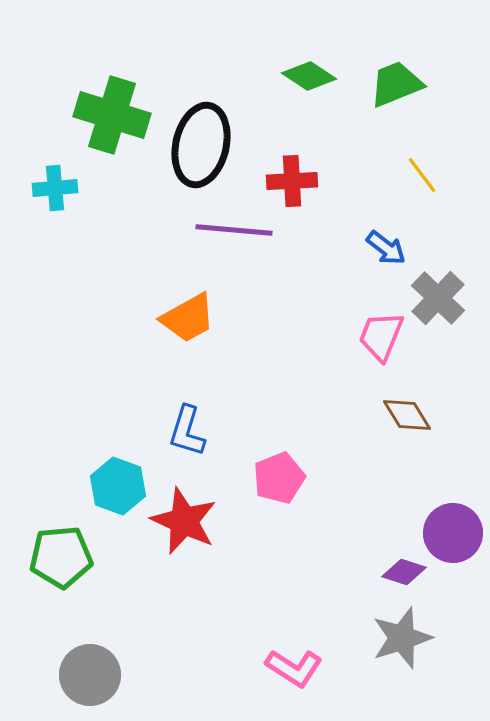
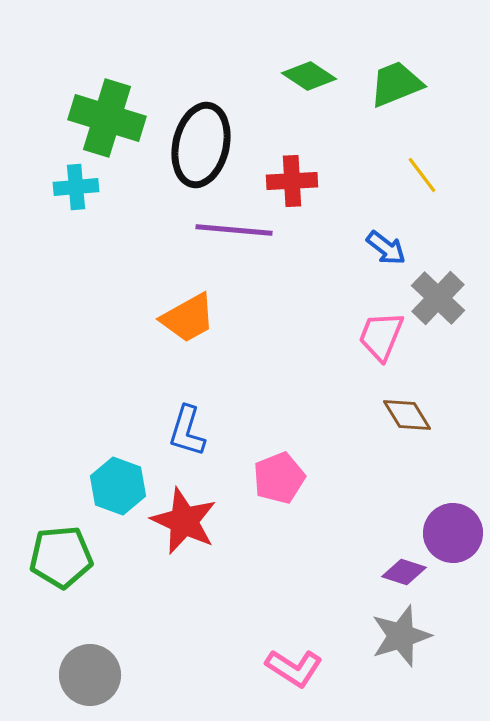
green cross: moved 5 px left, 3 px down
cyan cross: moved 21 px right, 1 px up
gray star: moved 1 px left, 2 px up
